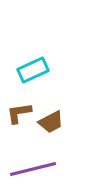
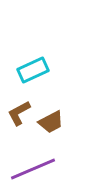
brown L-shape: rotated 20 degrees counterclockwise
purple line: rotated 9 degrees counterclockwise
